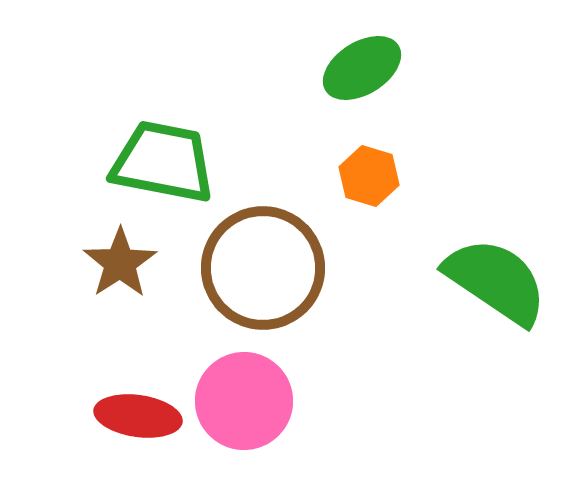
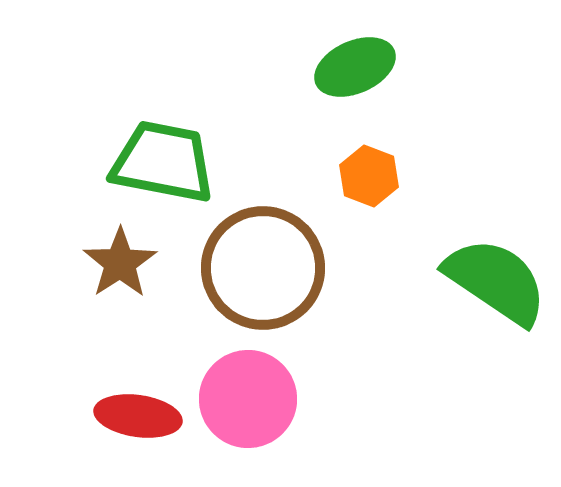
green ellipse: moved 7 px left, 1 px up; rotated 8 degrees clockwise
orange hexagon: rotated 4 degrees clockwise
pink circle: moved 4 px right, 2 px up
